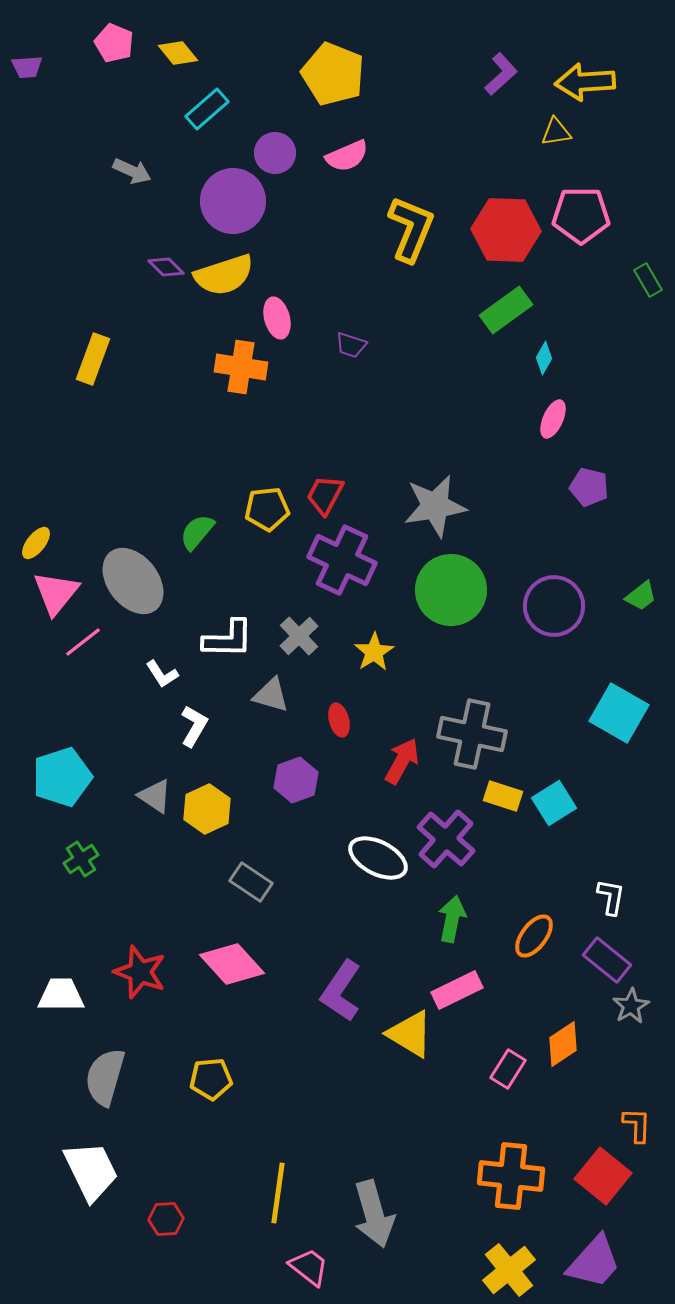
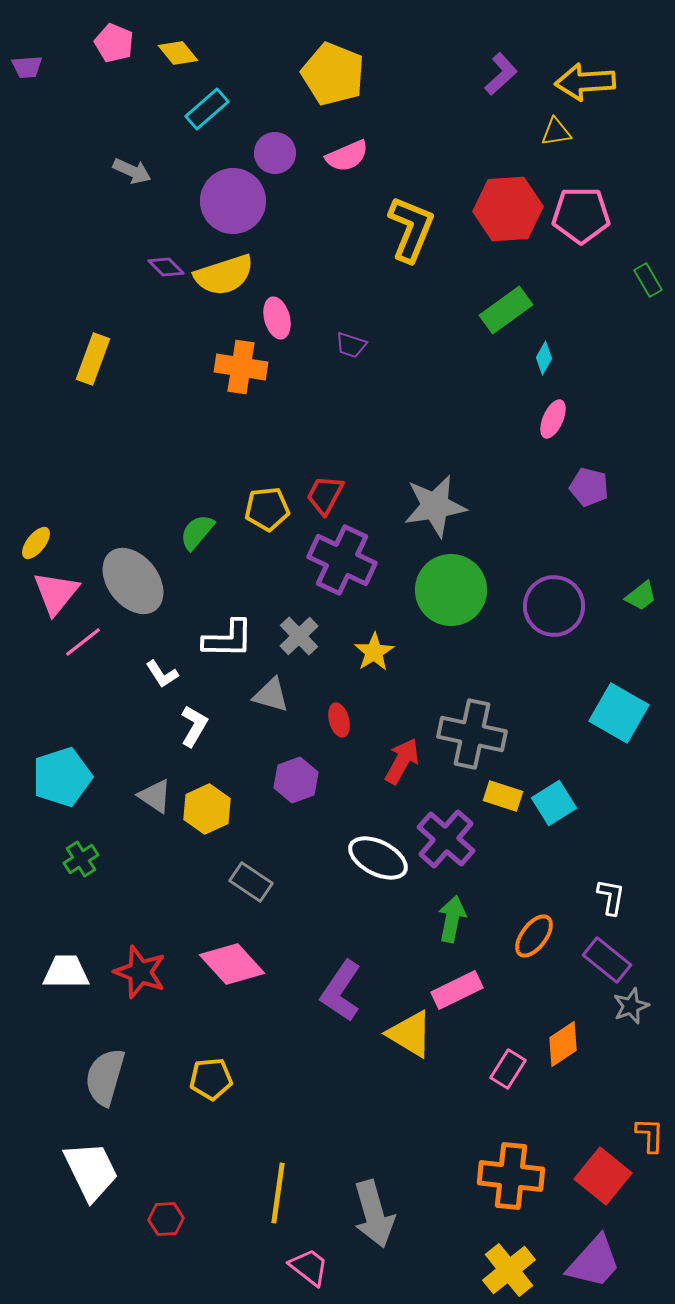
red hexagon at (506, 230): moved 2 px right, 21 px up; rotated 6 degrees counterclockwise
white trapezoid at (61, 995): moved 5 px right, 23 px up
gray star at (631, 1006): rotated 9 degrees clockwise
orange L-shape at (637, 1125): moved 13 px right, 10 px down
